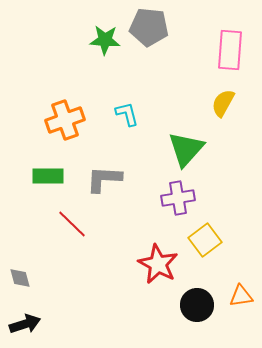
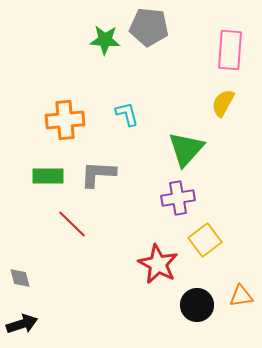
orange cross: rotated 15 degrees clockwise
gray L-shape: moved 6 px left, 5 px up
black arrow: moved 3 px left
